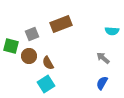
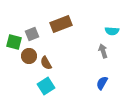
green square: moved 3 px right, 4 px up
gray arrow: moved 7 px up; rotated 32 degrees clockwise
brown semicircle: moved 2 px left
cyan square: moved 2 px down
